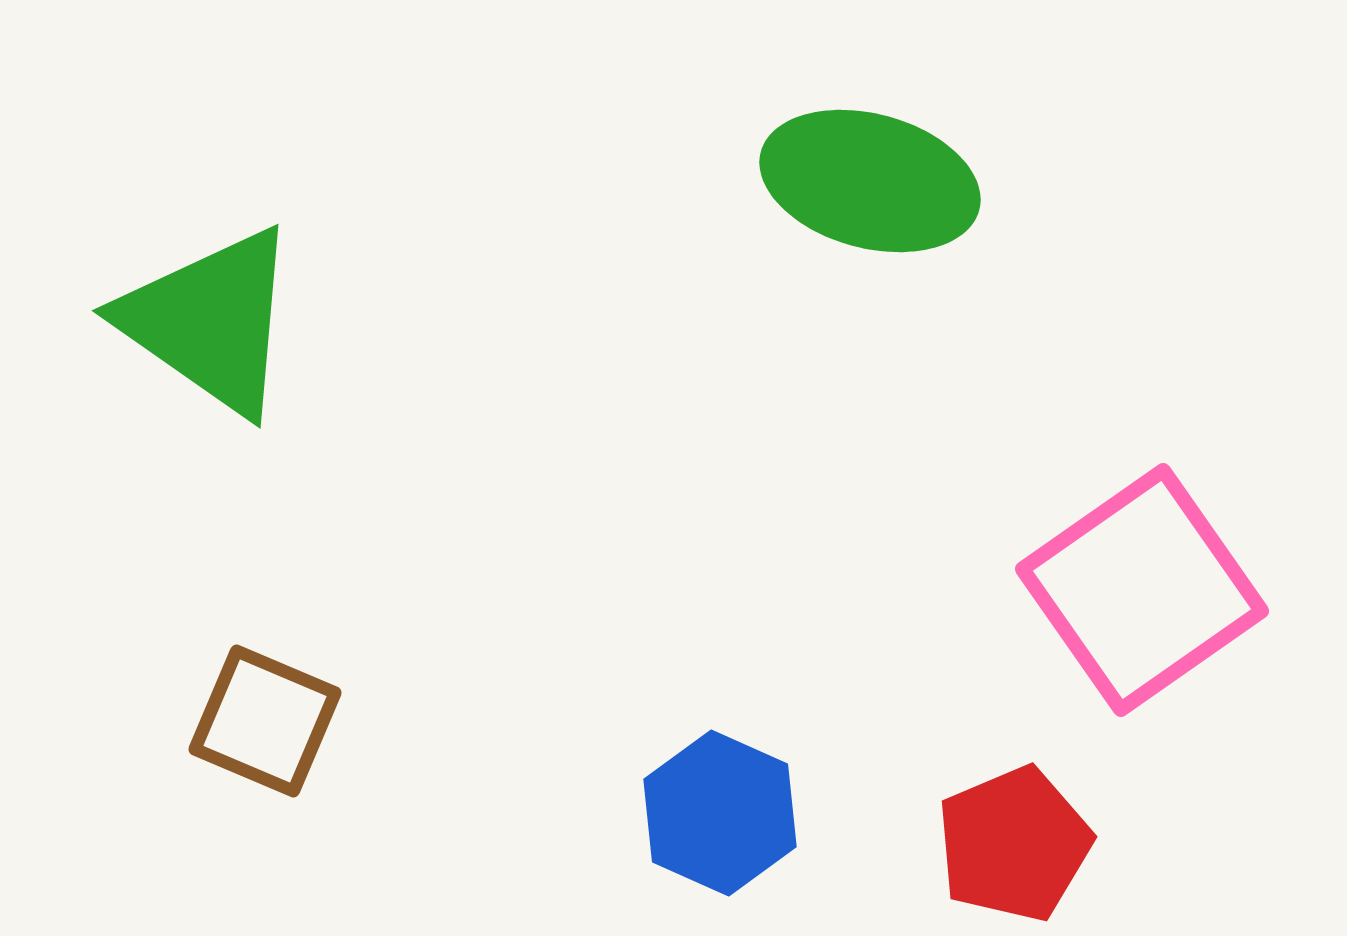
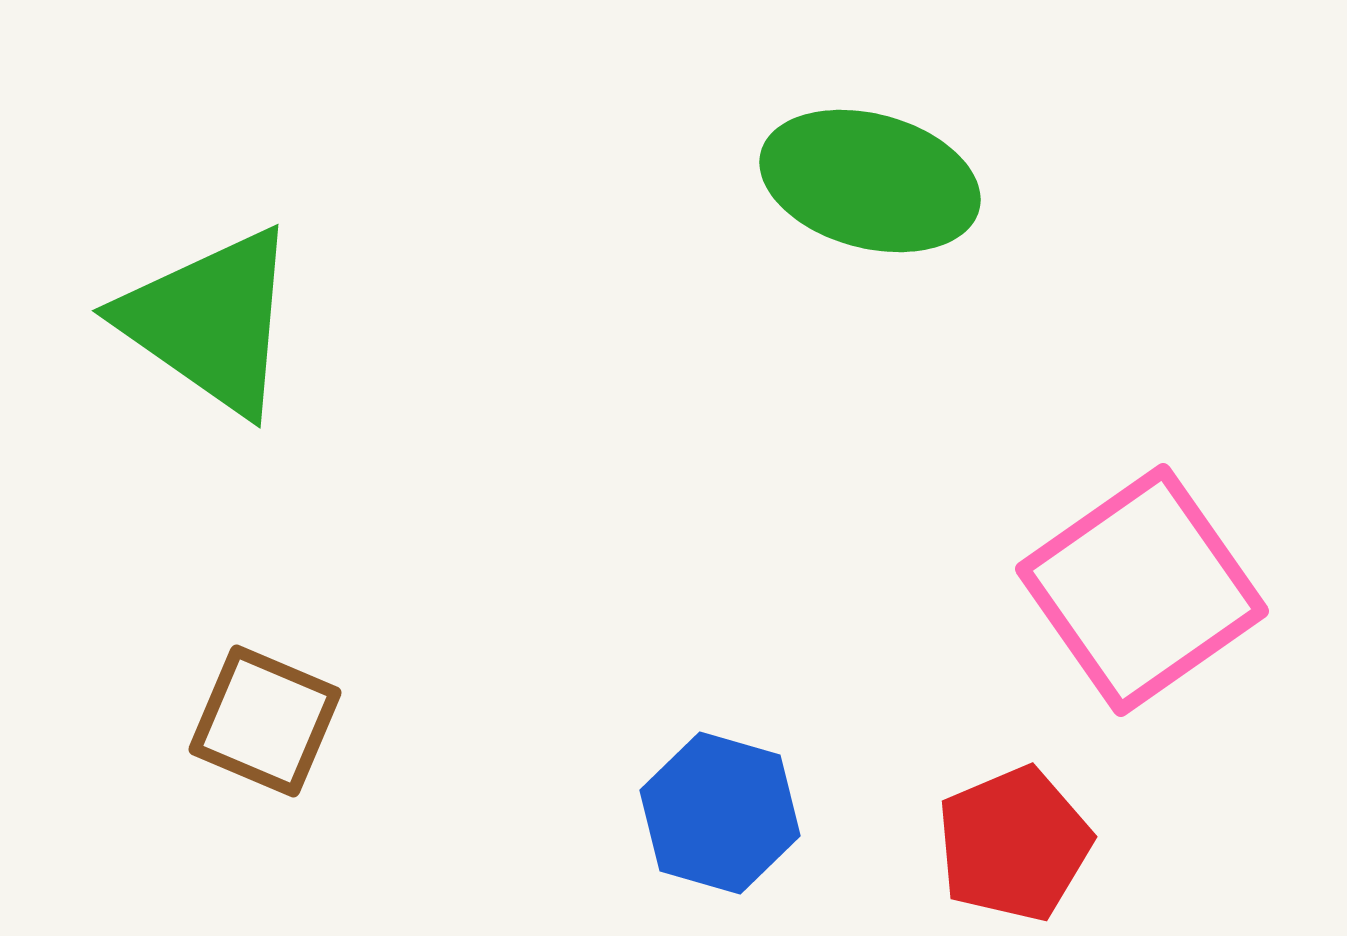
blue hexagon: rotated 8 degrees counterclockwise
